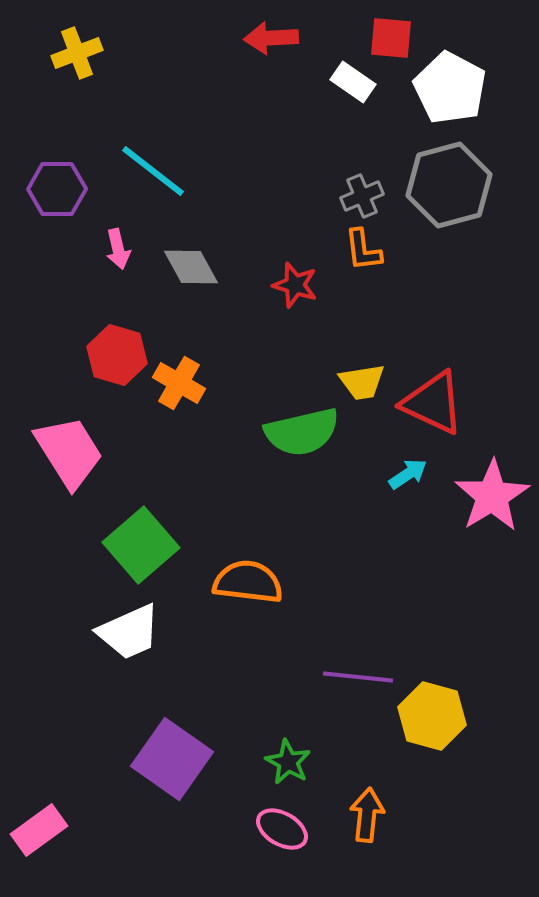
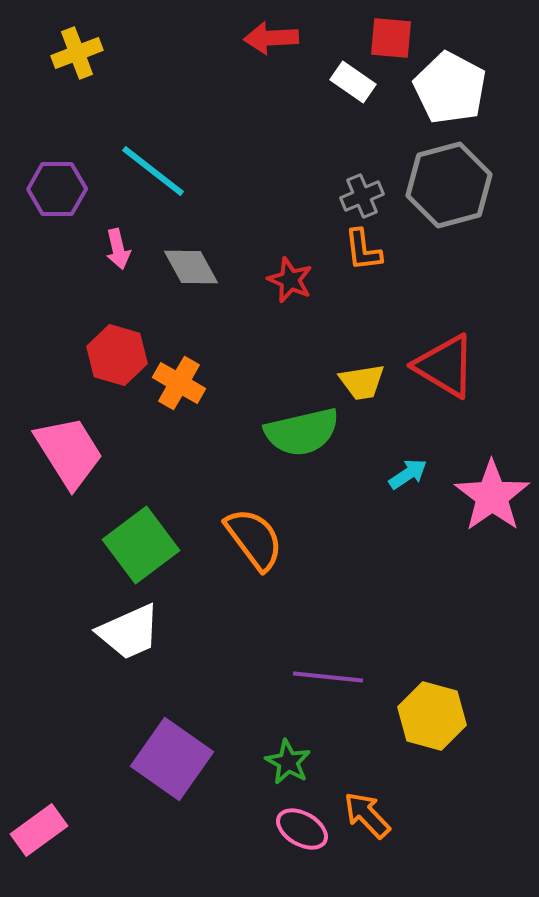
red star: moved 5 px left, 5 px up; rotated 6 degrees clockwise
red triangle: moved 12 px right, 37 px up; rotated 6 degrees clockwise
pink star: rotated 4 degrees counterclockwise
green square: rotated 4 degrees clockwise
orange semicircle: moved 6 px right, 43 px up; rotated 46 degrees clockwise
purple line: moved 30 px left
orange arrow: rotated 50 degrees counterclockwise
pink ellipse: moved 20 px right
